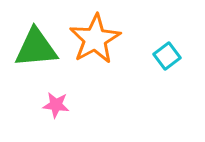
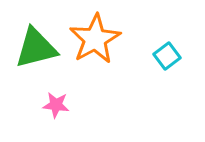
green triangle: rotated 9 degrees counterclockwise
